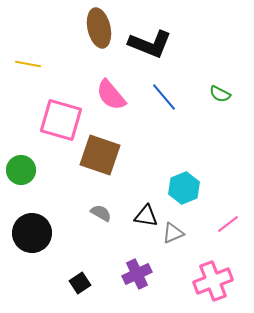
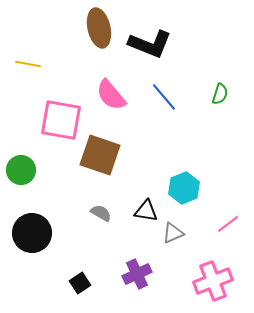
green semicircle: rotated 100 degrees counterclockwise
pink square: rotated 6 degrees counterclockwise
black triangle: moved 5 px up
